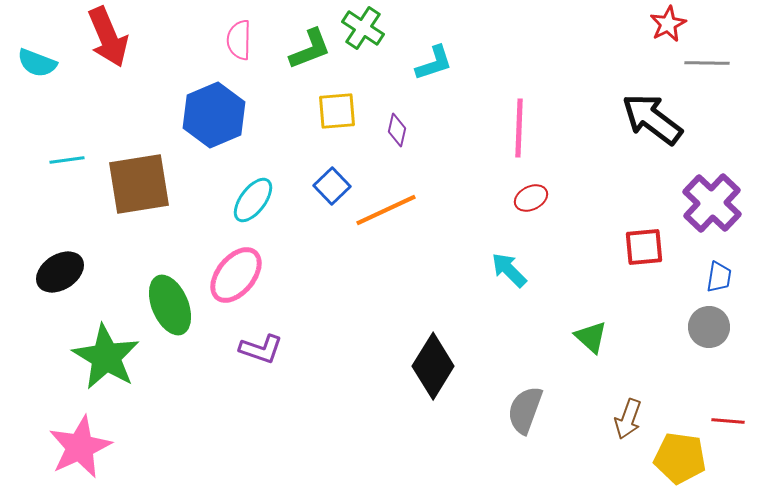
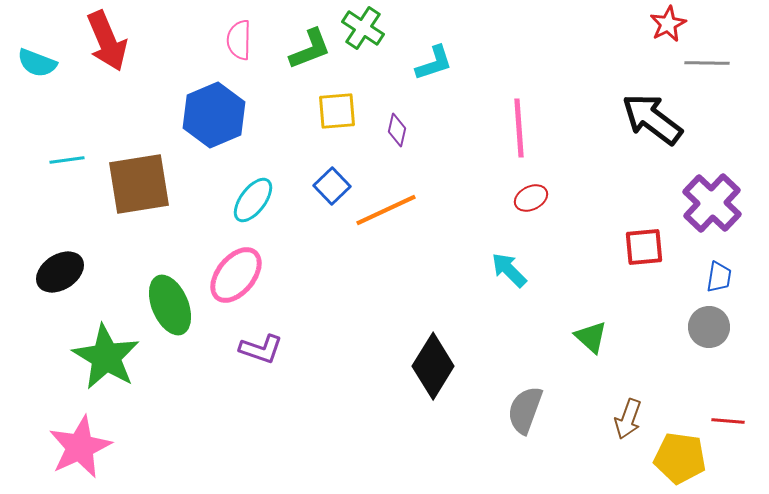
red arrow: moved 1 px left, 4 px down
pink line: rotated 6 degrees counterclockwise
